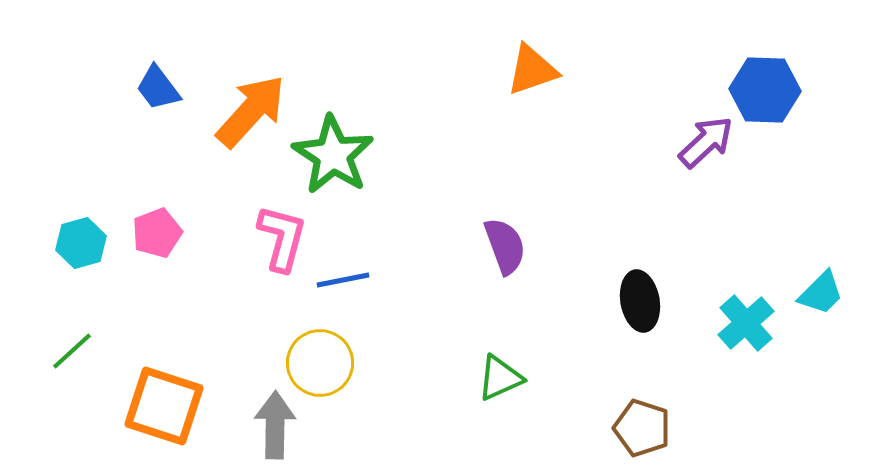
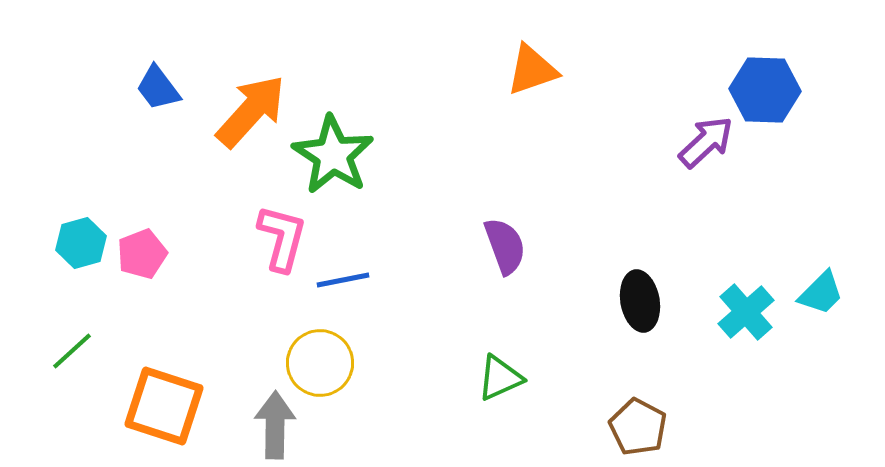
pink pentagon: moved 15 px left, 21 px down
cyan cross: moved 11 px up
brown pentagon: moved 4 px left, 1 px up; rotated 10 degrees clockwise
